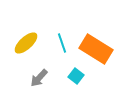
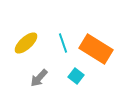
cyan line: moved 1 px right
